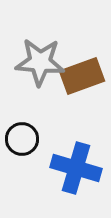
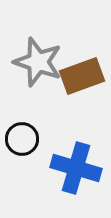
gray star: moved 2 px left; rotated 15 degrees clockwise
